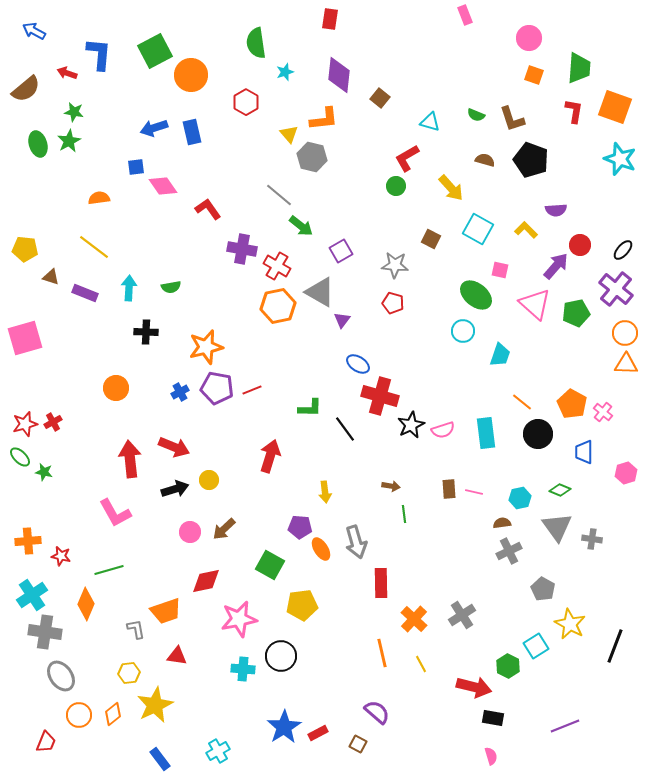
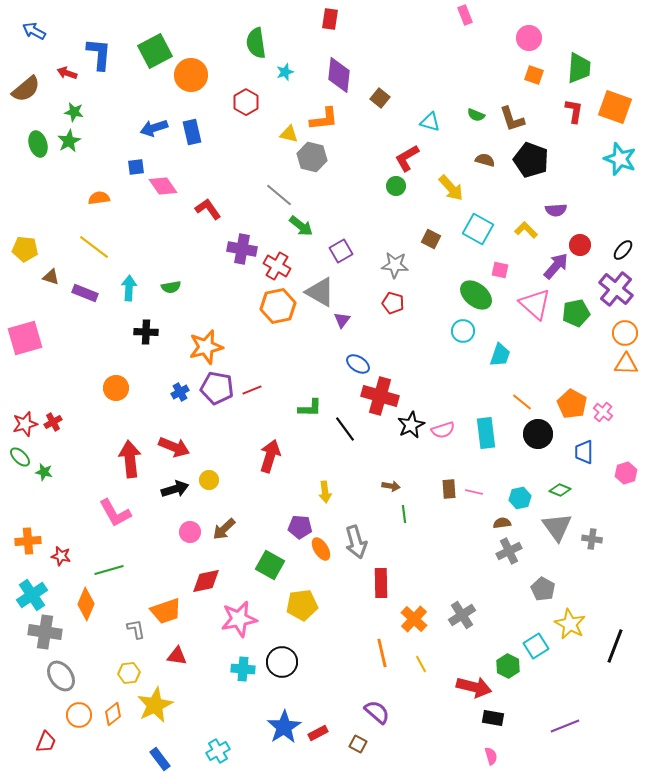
yellow triangle at (289, 134): rotated 36 degrees counterclockwise
black circle at (281, 656): moved 1 px right, 6 px down
